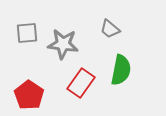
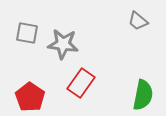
gray trapezoid: moved 28 px right, 8 px up
gray square: rotated 15 degrees clockwise
green semicircle: moved 22 px right, 25 px down
red pentagon: moved 1 px right, 2 px down
